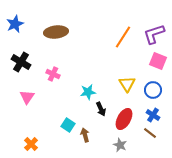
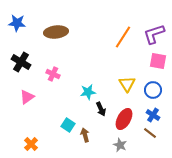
blue star: moved 2 px right, 1 px up; rotated 30 degrees clockwise
pink square: rotated 12 degrees counterclockwise
pink triangle: rotated 21 degrees clockwise
